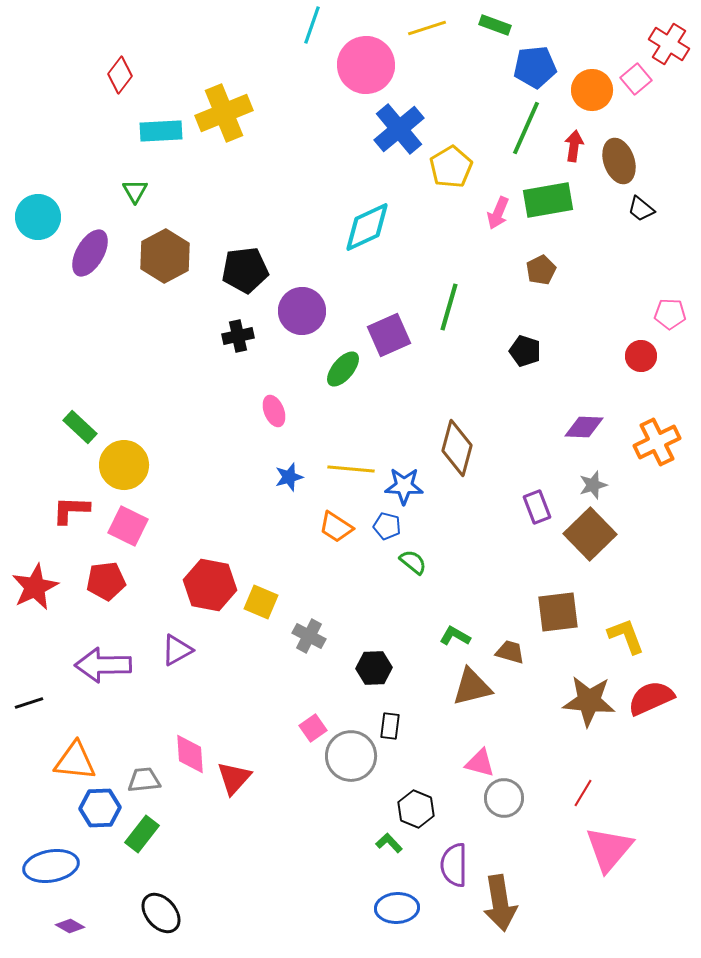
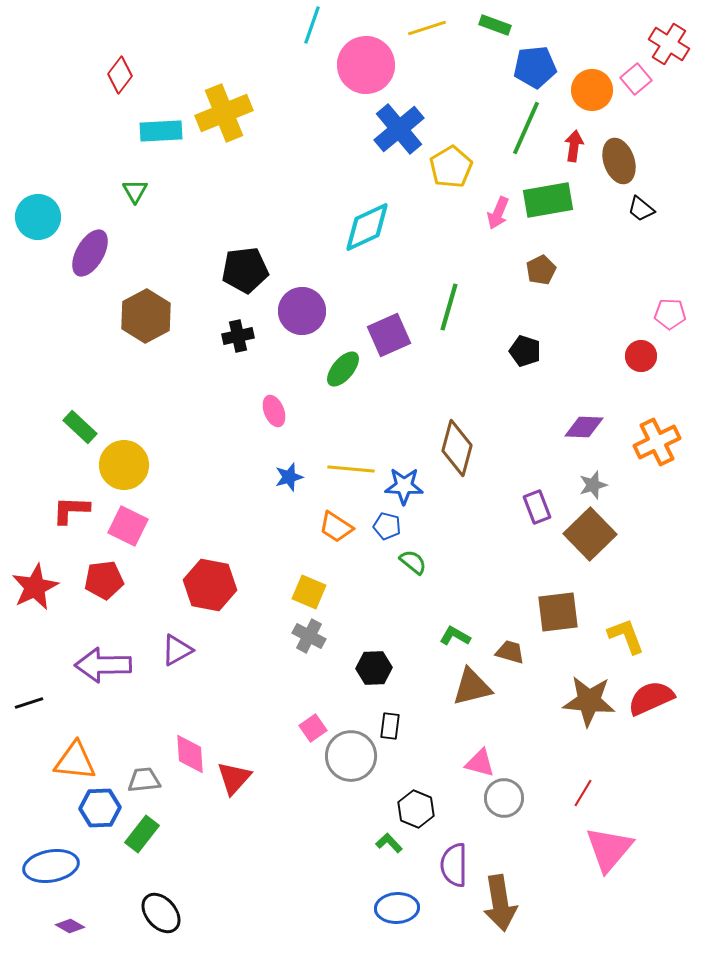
brown hexagon at (165, 256): moved 19 px left, 60 px down
red pentagon at (106, 581): moved 2 px left, 1 px up
yellow square at (261, 602): moved 48 px right, 10 px up
